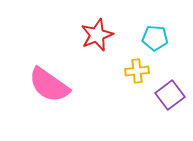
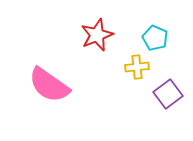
cyan pentagon: rotated 20 degrees clockwise
yellow cross: moved 4 px up
purple square: moved 2 px left, 1 px up
